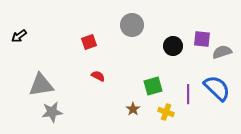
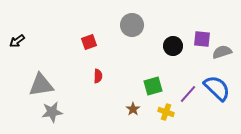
black arrow: moved 2 px left, 5 px down
red semicircle: rotated 64 degrees clockwise
purple line: rotated 42 degrees clockwise
